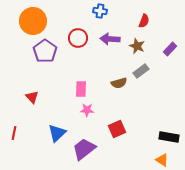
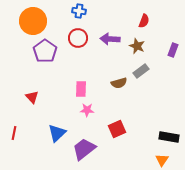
blue cross: moved 21 px left
purple rectangle: moved 3 px right, 1 px down; rotated 24 degrees counterclockwise
orange triangle: rotated 32 degrees clockwise
